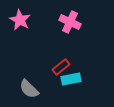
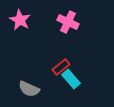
pink cross: moved 2 px left
cyan rectangle: rotated 60 degrees clockwise
gray semicircle: rotated 20 degrees counterclockwise
